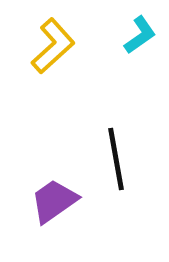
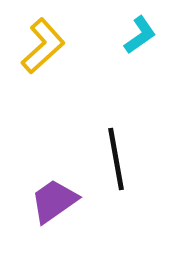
yellow L-shape: moved 10 px left
